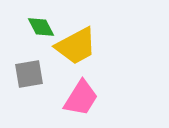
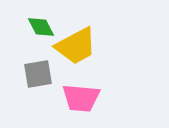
gray square: moved 9 px right
pink trapezoid: rotated 63 degrees clockwise
